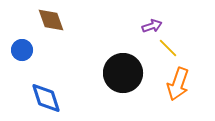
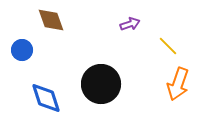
purple arrow: moved 22 px left, 2 px up
yellow line: moved 2 px up
black circle: moved 22 px left, 11 px down
